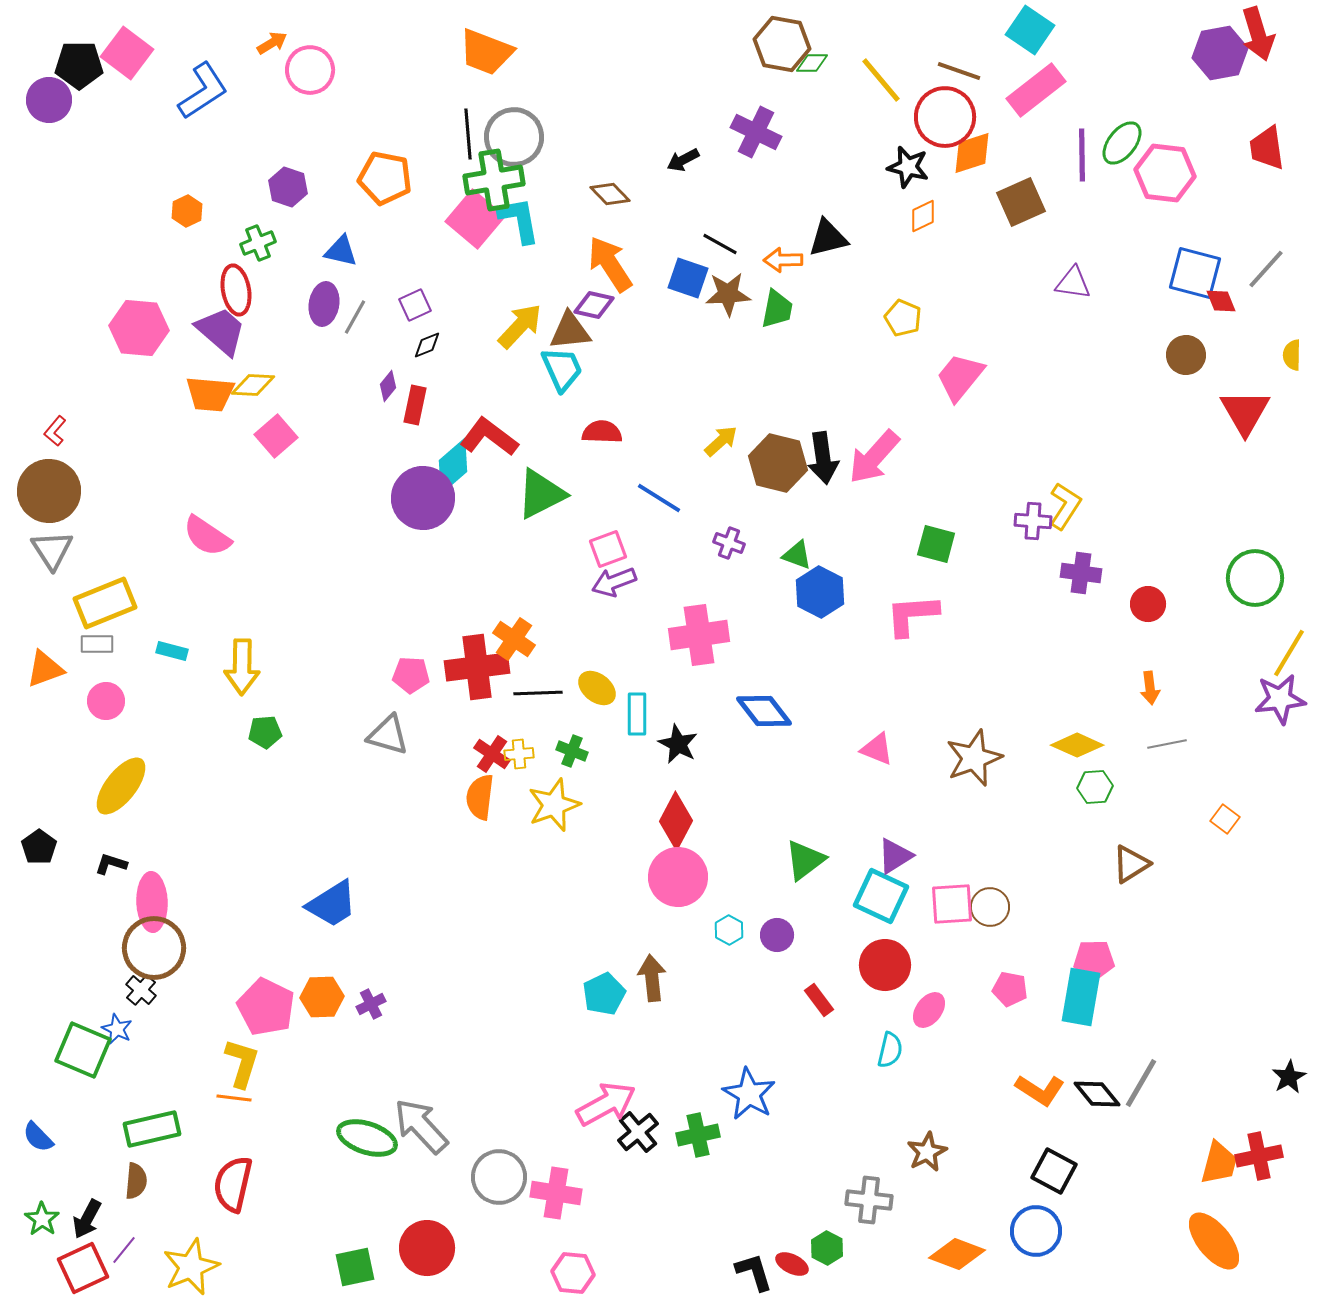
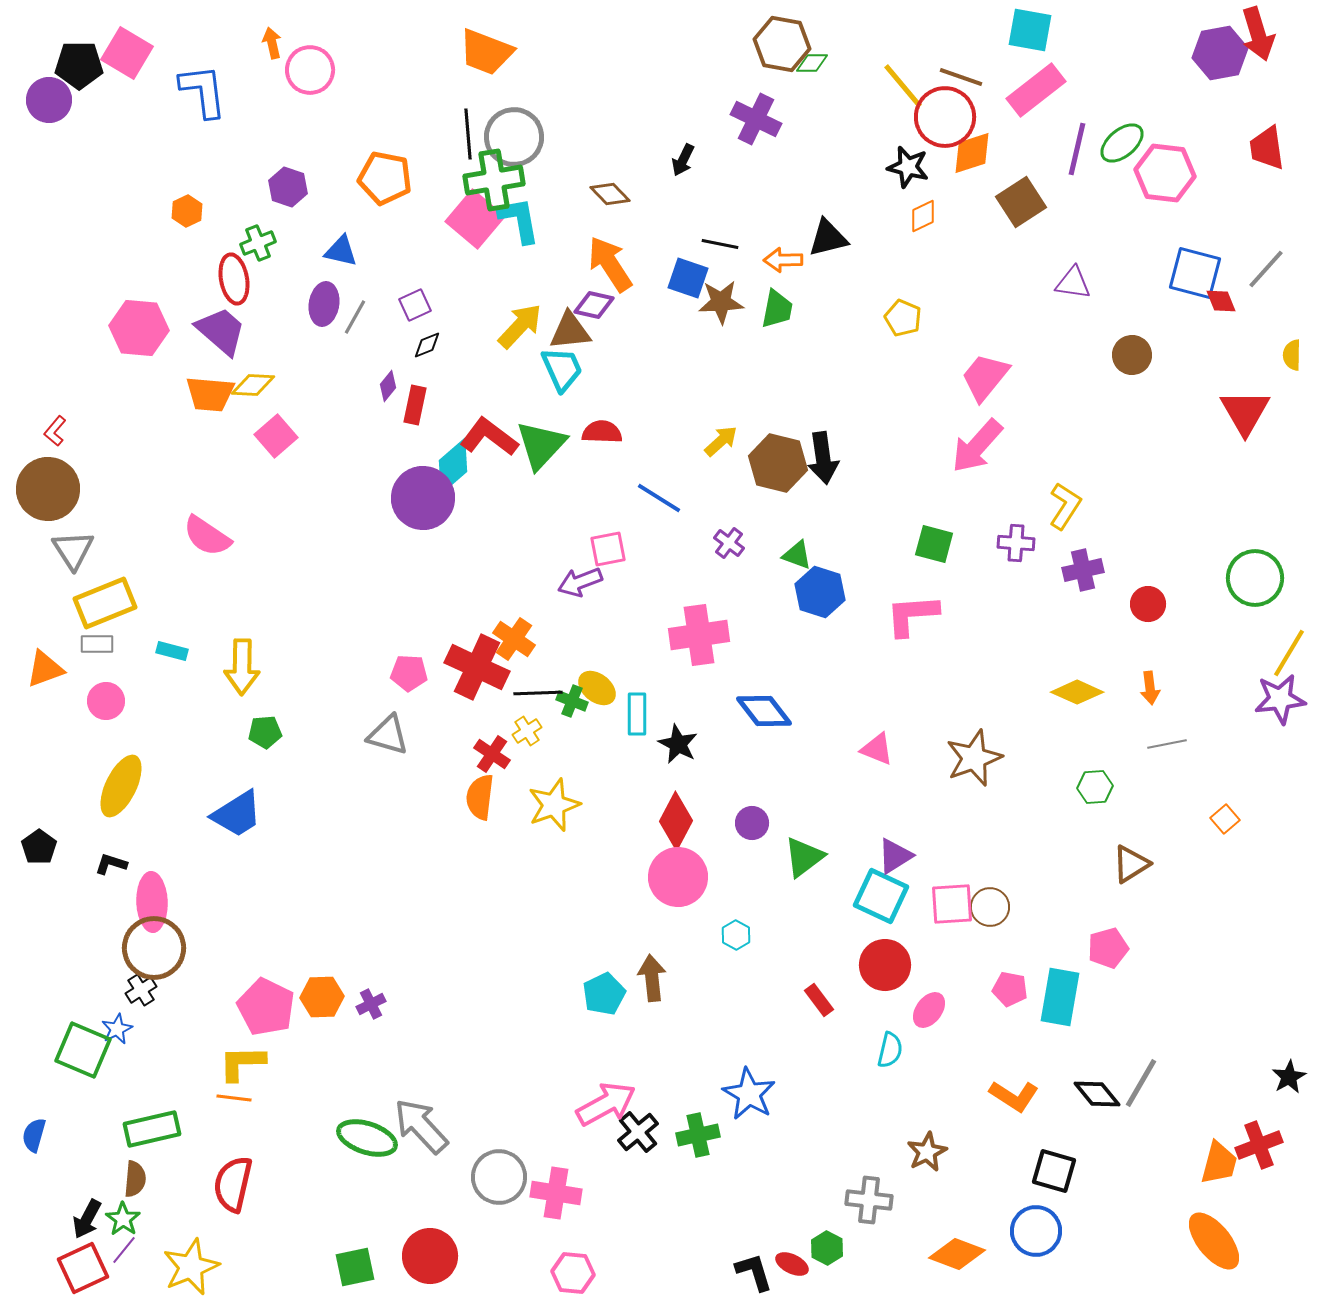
cyan square at (1030, 30): rotated 24 degrees counterclockwise
orange arrow at (272, 43): rotated 72 degrees counterclockwise
pink square at (127, 53): rotated 6 degrees counterclockwise
brown line at (959, 71): moved 2 px right, 6 px down
yellow line at (881, 80): moved 22 px right, 6 px down
blue L-shape at (203, 91): rotated 64 degrees counterclockwise
purple cross at (756, 132): moved 13 px up
green ellipse at (1122, 143): rotated 12 degrees clockwise
purple line at (1082, 155): moved 5 px left, 6 px up; rotated 14 degrees clockwise
black arrow at (683, 160): rotated 36 degrees counterclockwise
brown square at (1021, 202): rotated 9 degrees counterclockwise
black line at (720, 244): rotated 18 degrees counterclockwise
red ellipse at (236, 290): moved 2 px left, 11 px up
brown star at (728, 294): moved 7 px left, 8 px down
brown circle at (1186, 355): moved 54 px left
pink trapezoid at (960, 377): moved 25 px right
pink arrow at (874, 457): moved 103 px right, 11 px up
brown circle at (49, 491): moved 1 px left, 2 px up
green triangle at (541, 494): moved 49 px up; rotated 20 degrees counterclockwise
purple cross at (1033, 521): moved 17 px left, 22 px down
purple cross at (729, 543): rotated 16 degrees clockwise
green square at (936, 544): moved 2 px left
pink square at (608, 549): rotated 9 degrees clockwise
gray triangle at (52, 550): moved 21 px right
purple cross at (1081, 573): moved 2 px right, 3 px up; rotated 21 degrees counterclockwise
purple arrow at (614, 582): moved 34 px left
blue hexagon at (820, 592): rotated 9 degrees counterclockwise
red cross at (477, 667): rotated 32 degrees clockwise
pink pentagon at (411, 675): moved 2 px left, 2 px up
yellow diamond at (1077, 745): moved 53 px up
green cross at (572, 751): moved 50 px up
yellow cross at (519, 754): moved 8 px right, 23 px up; rotated 28 degrees counterclockwise
yellow ellipse at (121, 786): rotated 12 degrees counterclockwise
orange square at (1225, 819): rotated 12 degrees clockwise
green triangle at (805, 860): moved 1 px left, 3 px up
blue trapezoid at (332, 904): moved 95 px left, 90 px up
cyan hexagon at (729, 930): moved 7 px right, 5 px down
purple circle at (777, 935): moved 25 px left, 112 px up
pink pentagon at (1094, 960): moved 14 px right, 12 px up; rotated 15 degrees counterclockwise
black cross at (141, 990): rotated 16 degrees clockwise
cyan rectangle at (1081, 997): moved 21 px left
blue star at (117, 1029): rotated 20 degrees clockwise
yellow L-shape at (242, 1063): rotated 108 degrees counterclockwise
orange L-shape at (1040, 1090): moved 26 px left, 6 px down
blue semicircle at (38, 1137): moved 4 px left, 2 px up; rotated 60 degrees clockwise
red cross at (1259, 1156): moved 11 px up; rotated 9 degrees counterclockwise
black square at (1054, 1171): rotated 12 degrees counterclockwise
brown semicircle at (136, 1181): moved 1 px left, 2 px up
green star at (42, 1219): moved 81 px right
red circle at (427, 1248): moved 3 px right, 8 px down
